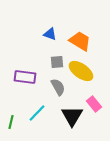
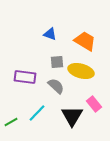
orange trapezoid: moved 5 px right
yellow ellipse: rotated 20 degrees counterclockwise
gray semicircle: moved 2 px left, 1 px up; rotated 18 degrees counterclockwise
green line: rotated 48 degrees clockwise
